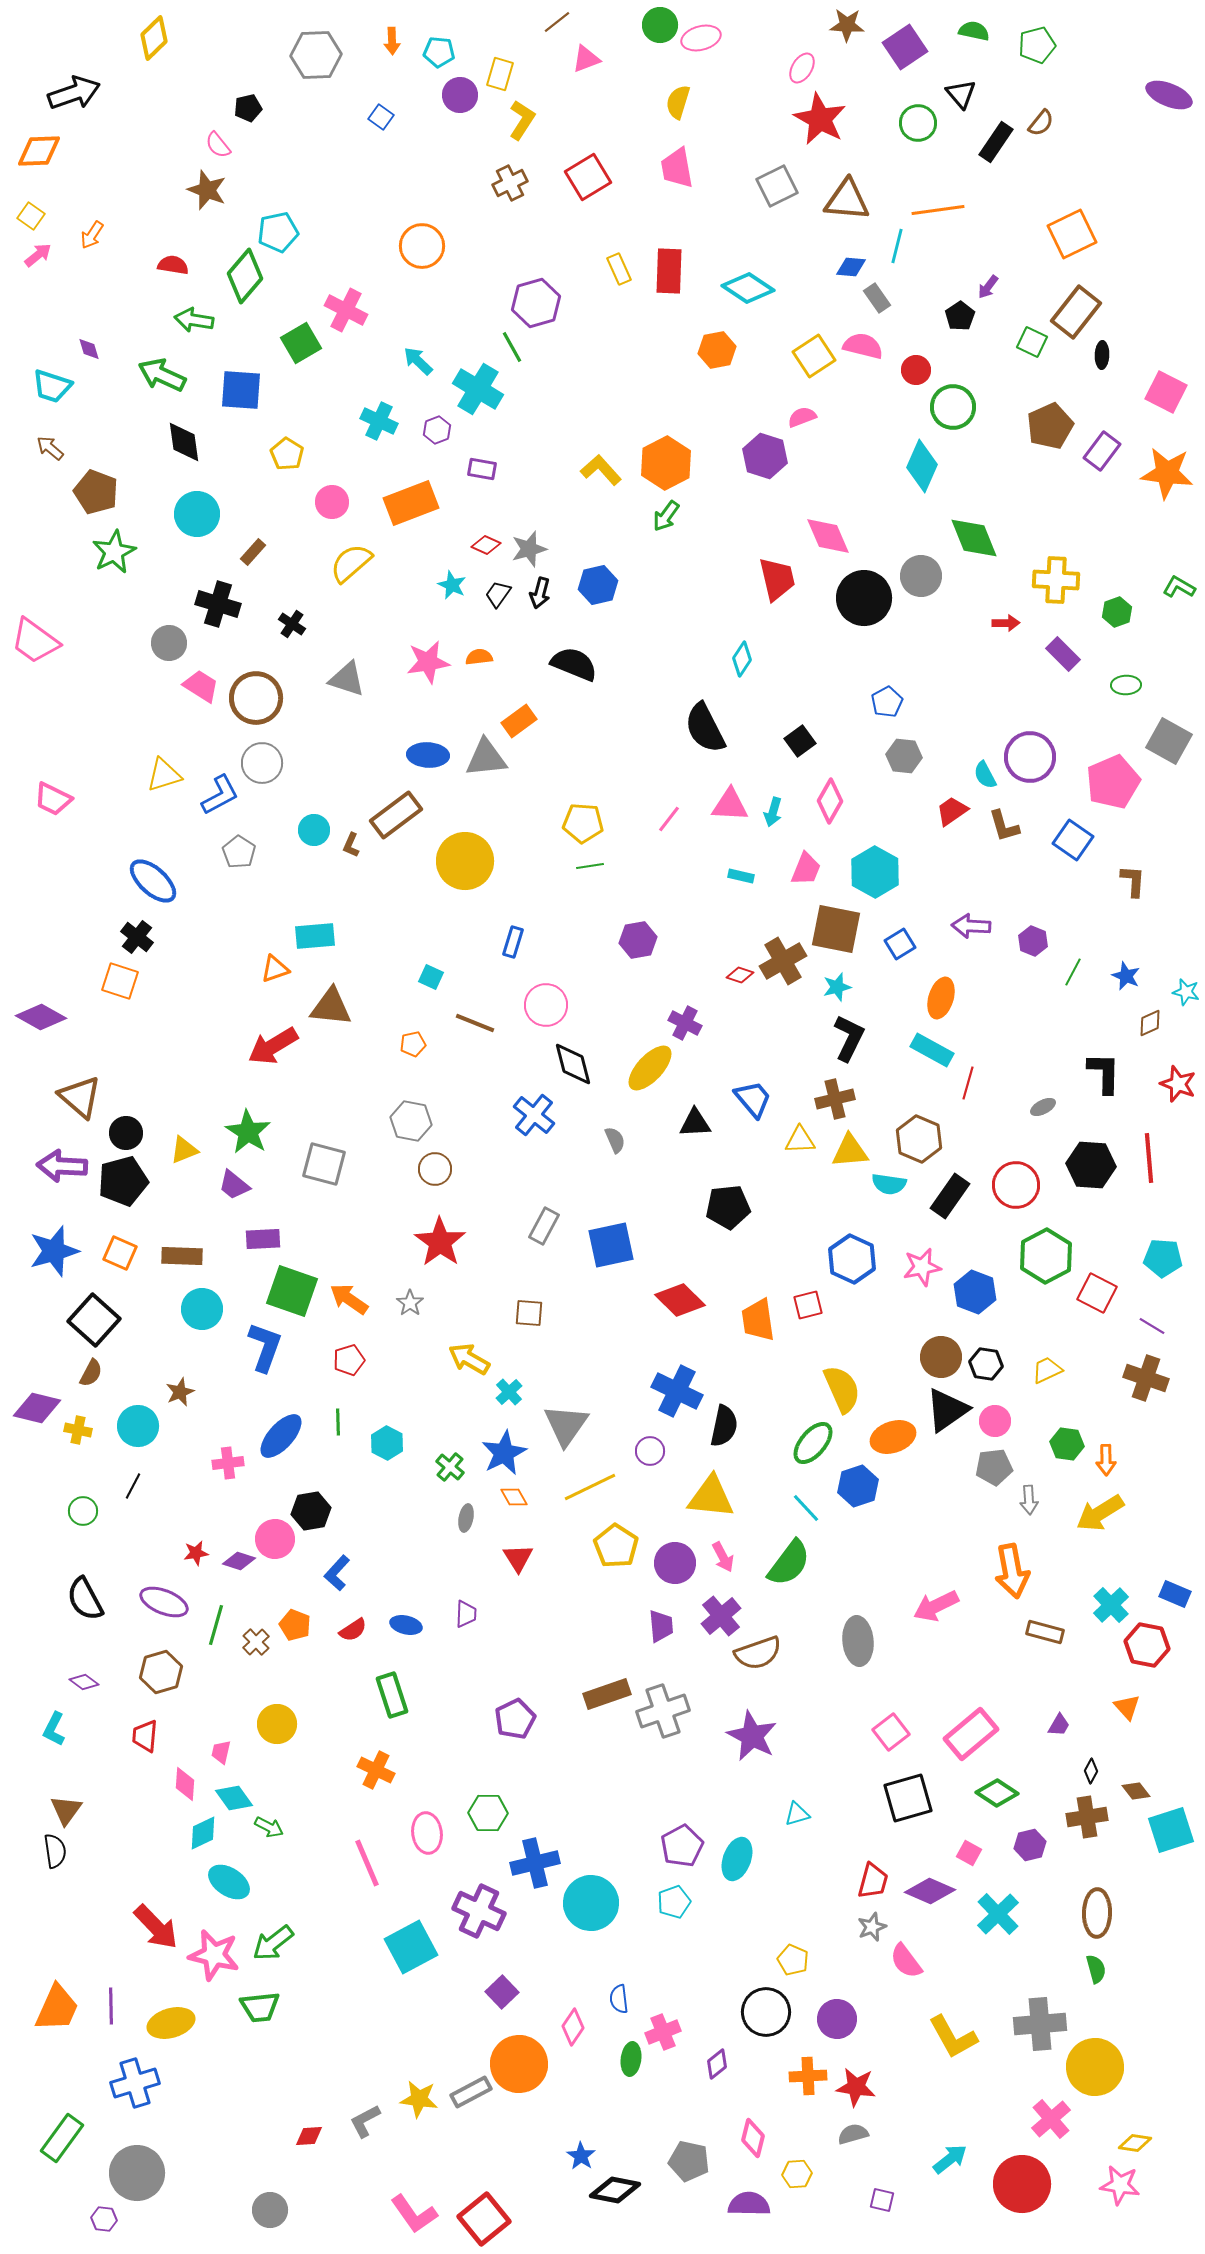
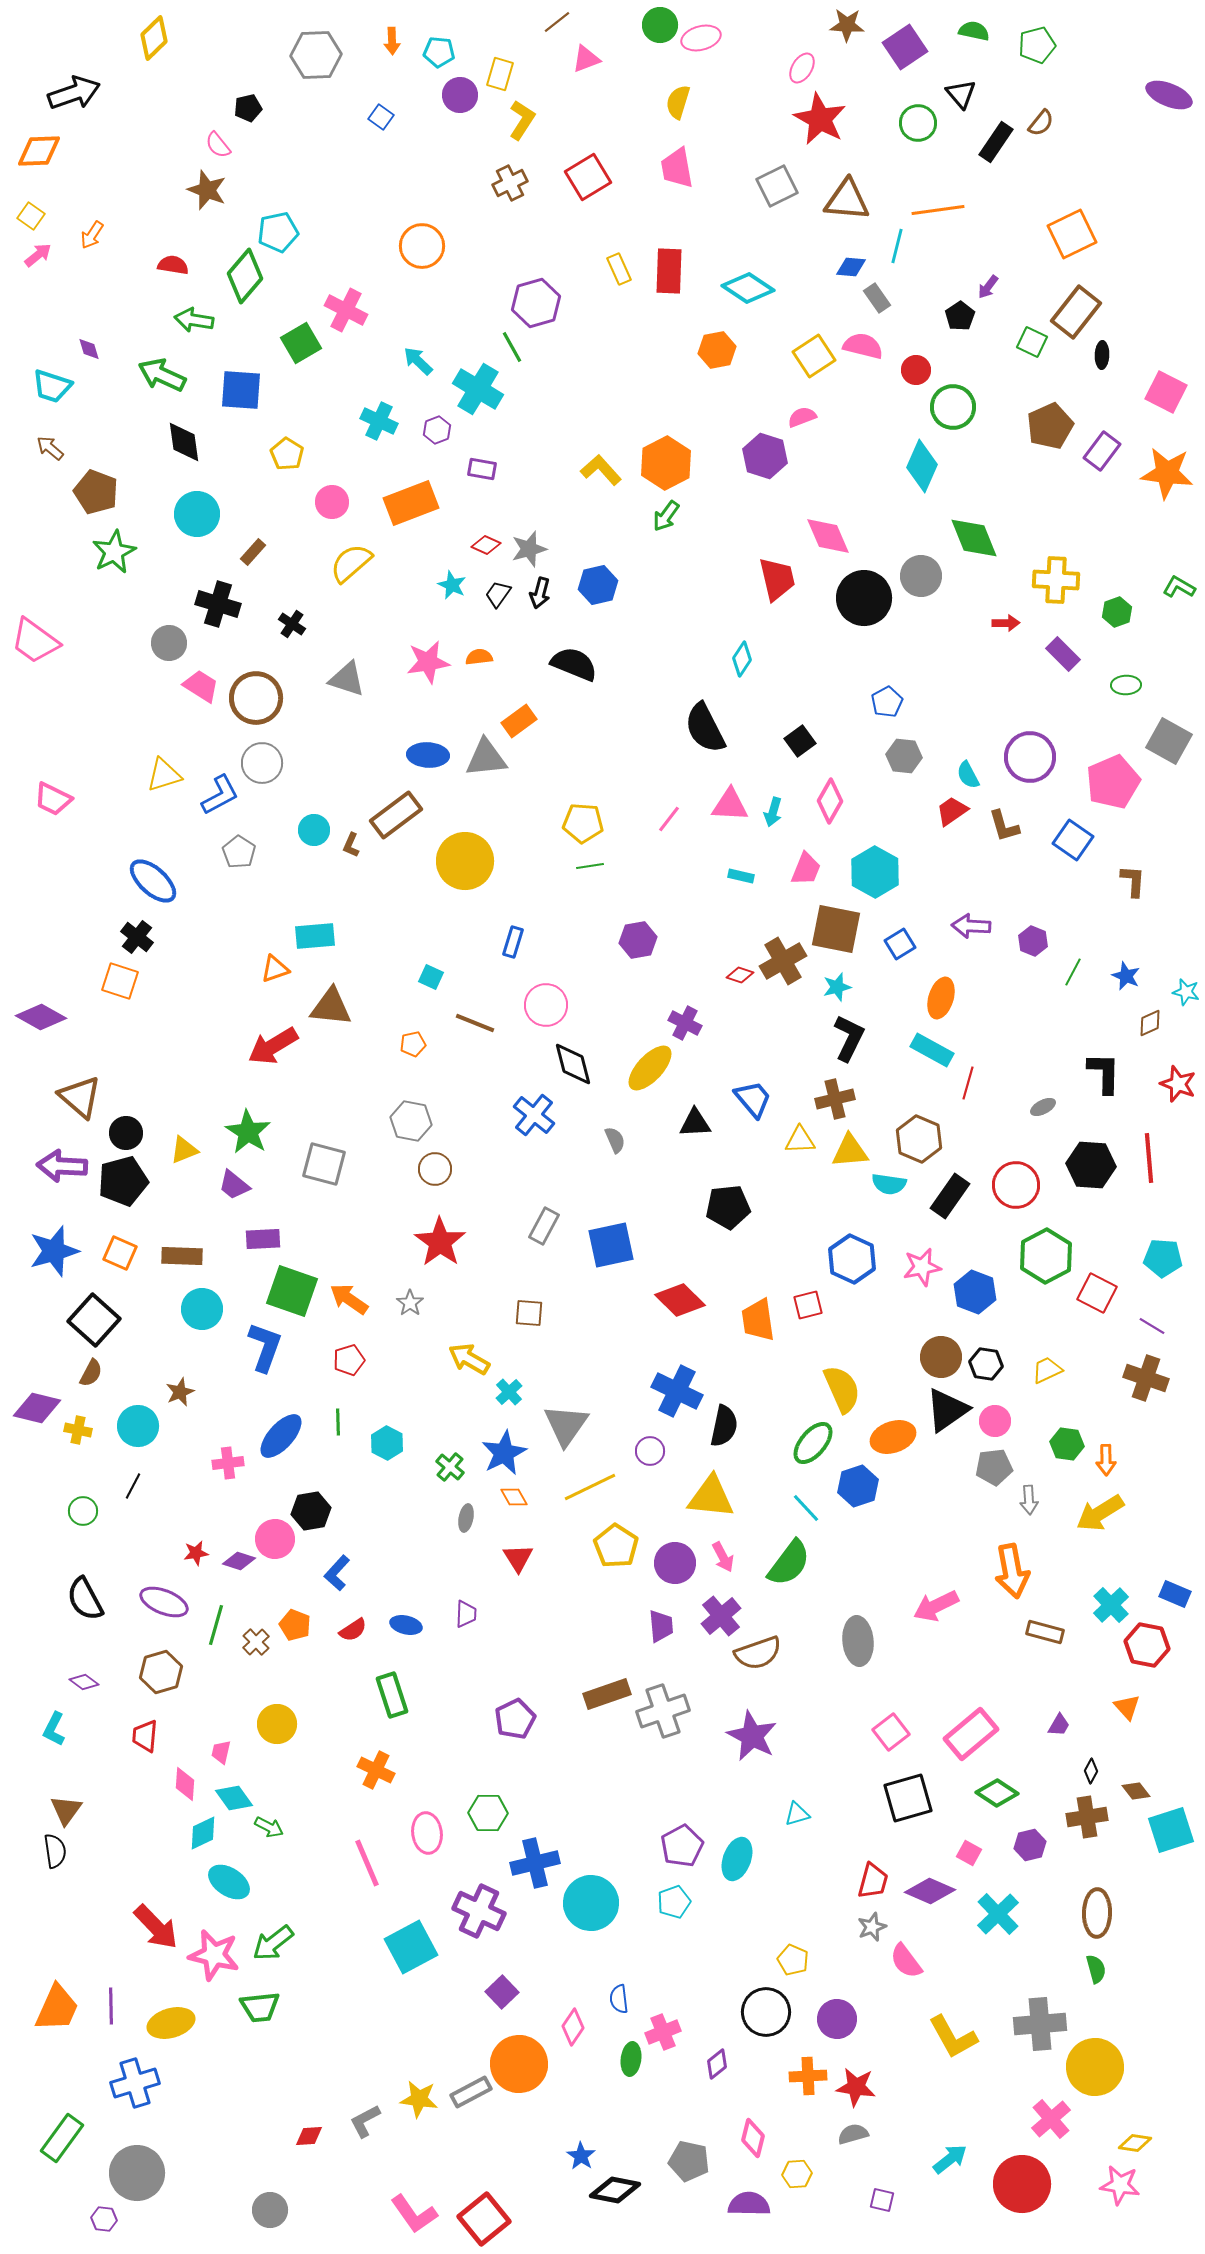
cyan semicircle at (985, 775): moved 17 px left
